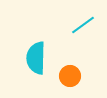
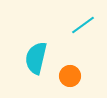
cyan semicircle: rotated 12 degrees clockwise
